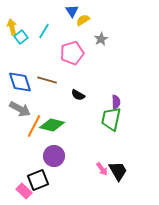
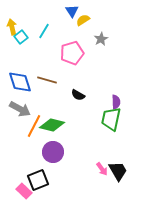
purple circle: moved 1 px left, 4 px up
